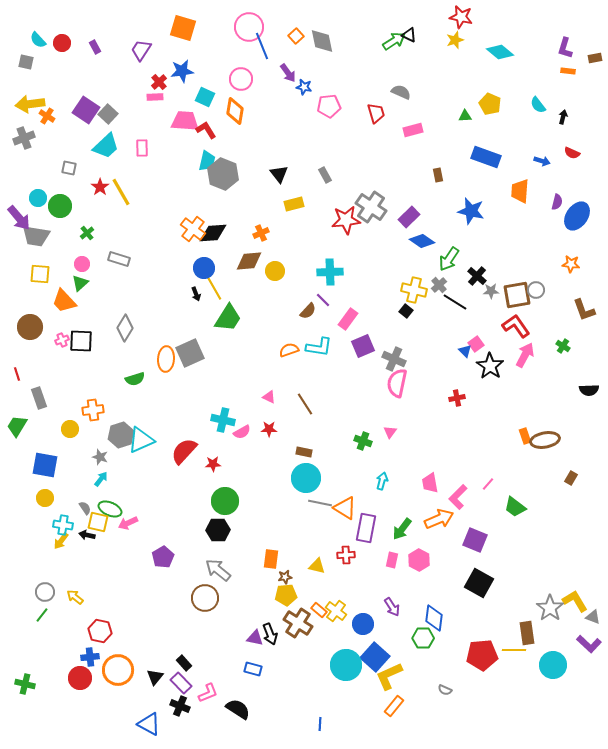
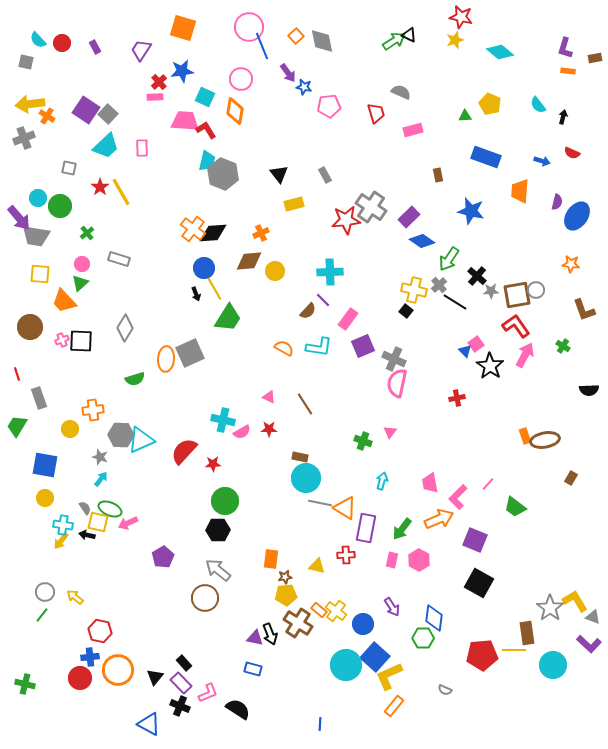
orange semicircle at (289, 350): moved 5 px left, 2 px up; rotated 48 degrees clockwise
gray hexagon at (121, 435): rotated 20 degrees clockwise
brown rectangle at (304, 452): moved 4 px left, 5 px down
